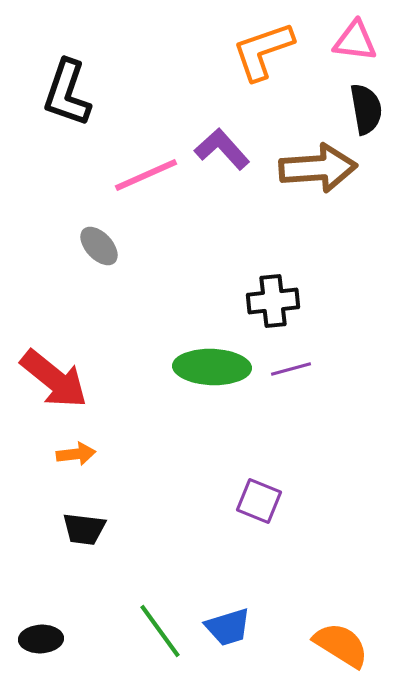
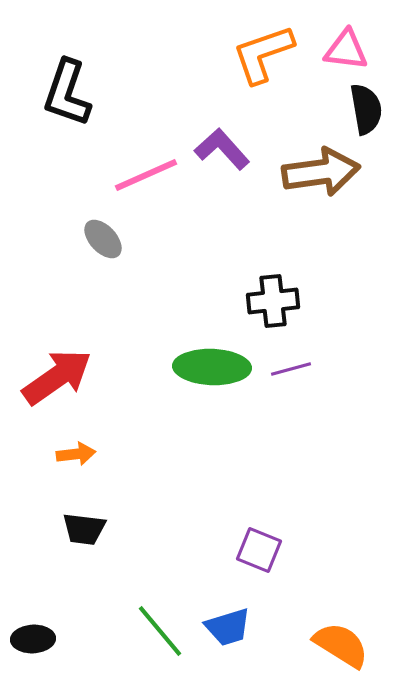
pink triangle: moved 9 px left, 9 px down
orange L-shape: moved 3 px down
brown arrow: moved 3 px right, 4 px down; rotated 4 degrees counterclockwise
gray ellipse: moved 4 px right, 7 px up
red arrow: moved 3 px right, 2 px up; rotated 74 degrees counterclockwise
purple square: moved 49 px down
green line: rotated 4 degrees counterclockwise
black ellipse: moved 8 px left
